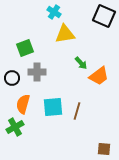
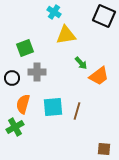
yellow triangle: moved 1 px right, 1 px down
